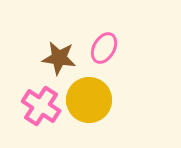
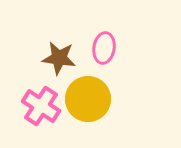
pink ellipse: rotated 20 degrees counterclockwise
yellow circle: moved 1 px left, 1 px up
